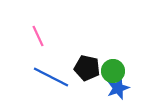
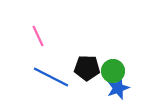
black pentagon: rotated 10 degrees counterclockwise
